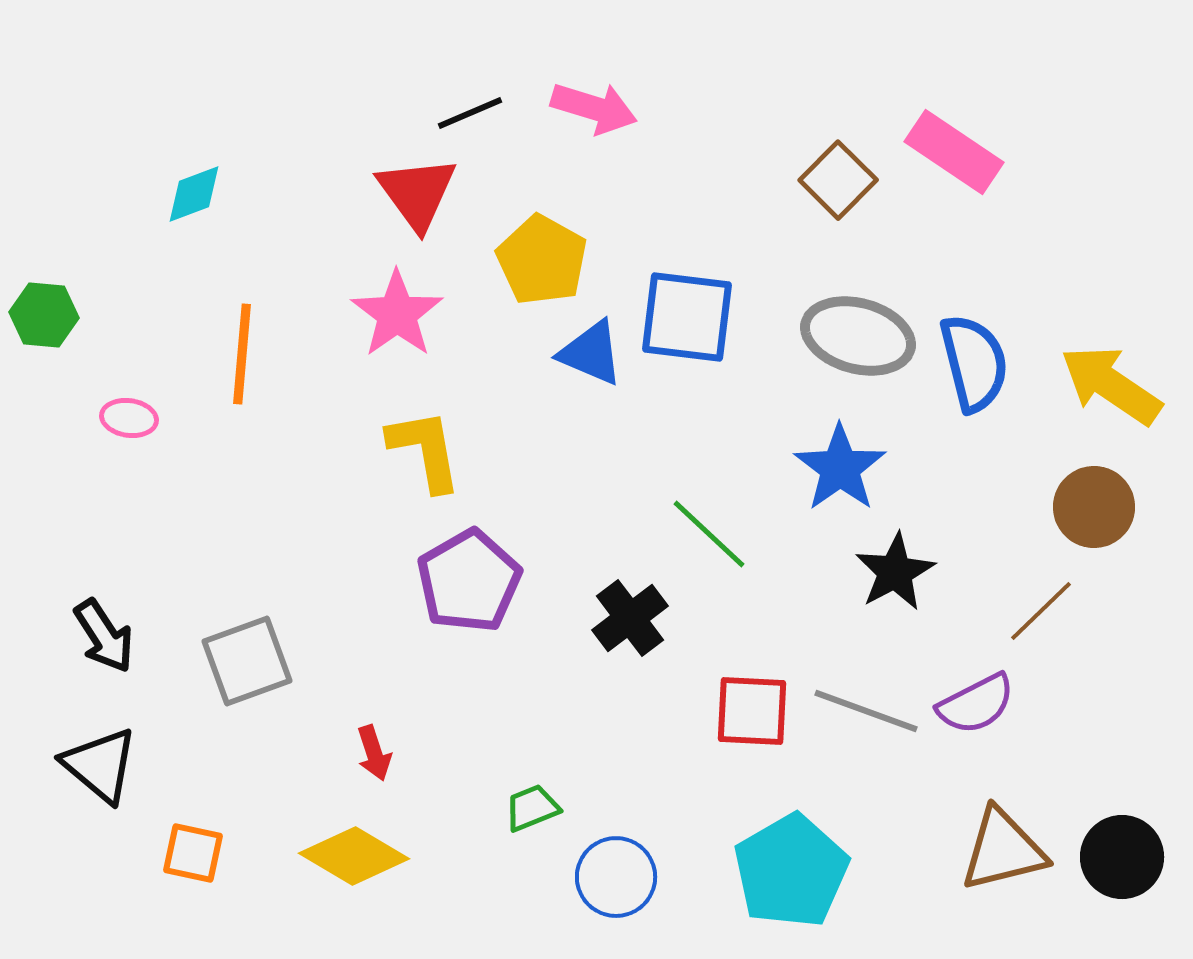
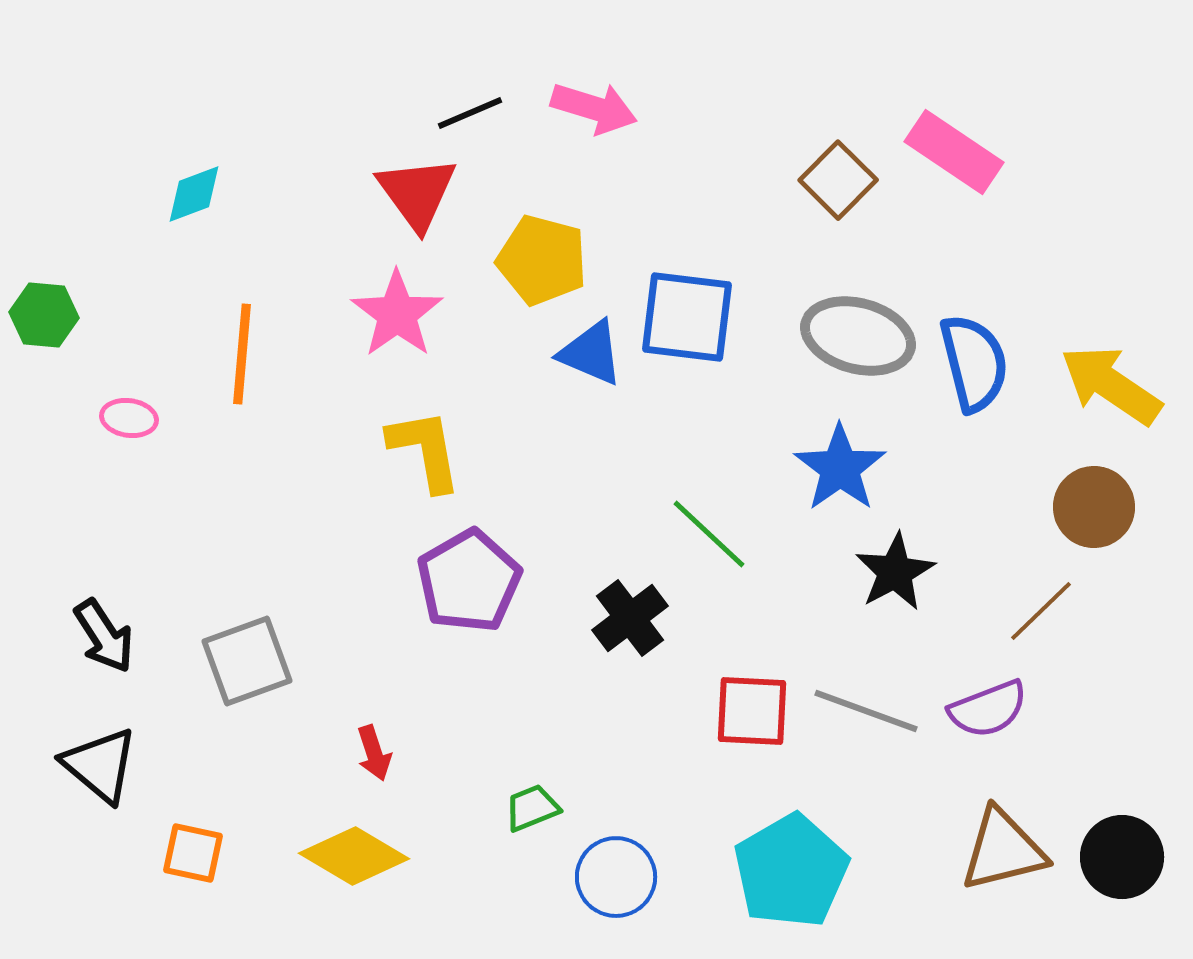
yellow pentagon: rotated 14 degrees counterclockwise
purple semicircle: moved 12 px right, 5 px down; rotated 6 degrees clockwise
